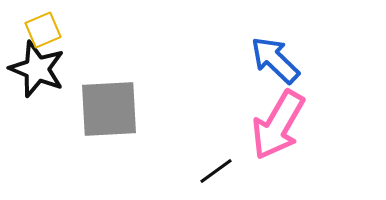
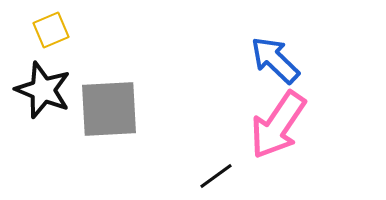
yellow square: moved 8 px right
black star: moved 6 px right, 21 px down
pink arrow: rotated 4 degrees clockwise
black line: moved 5 px down
